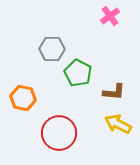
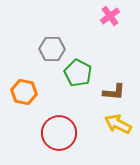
orange hexagon: moved 1 px right, 6 px up
